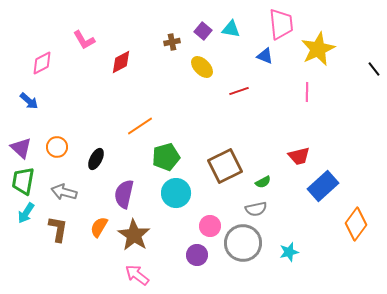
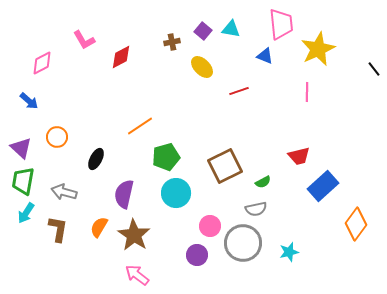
red diamond: moved 5 px up
orange circle: moved 10 px up
